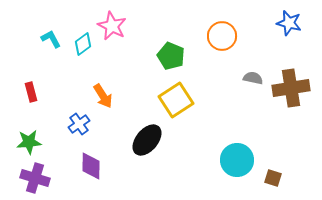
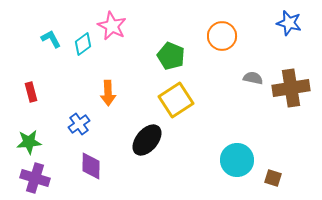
orange arrow: moved 5 px right, 3 px up; rotated 30 degrees clockwise
